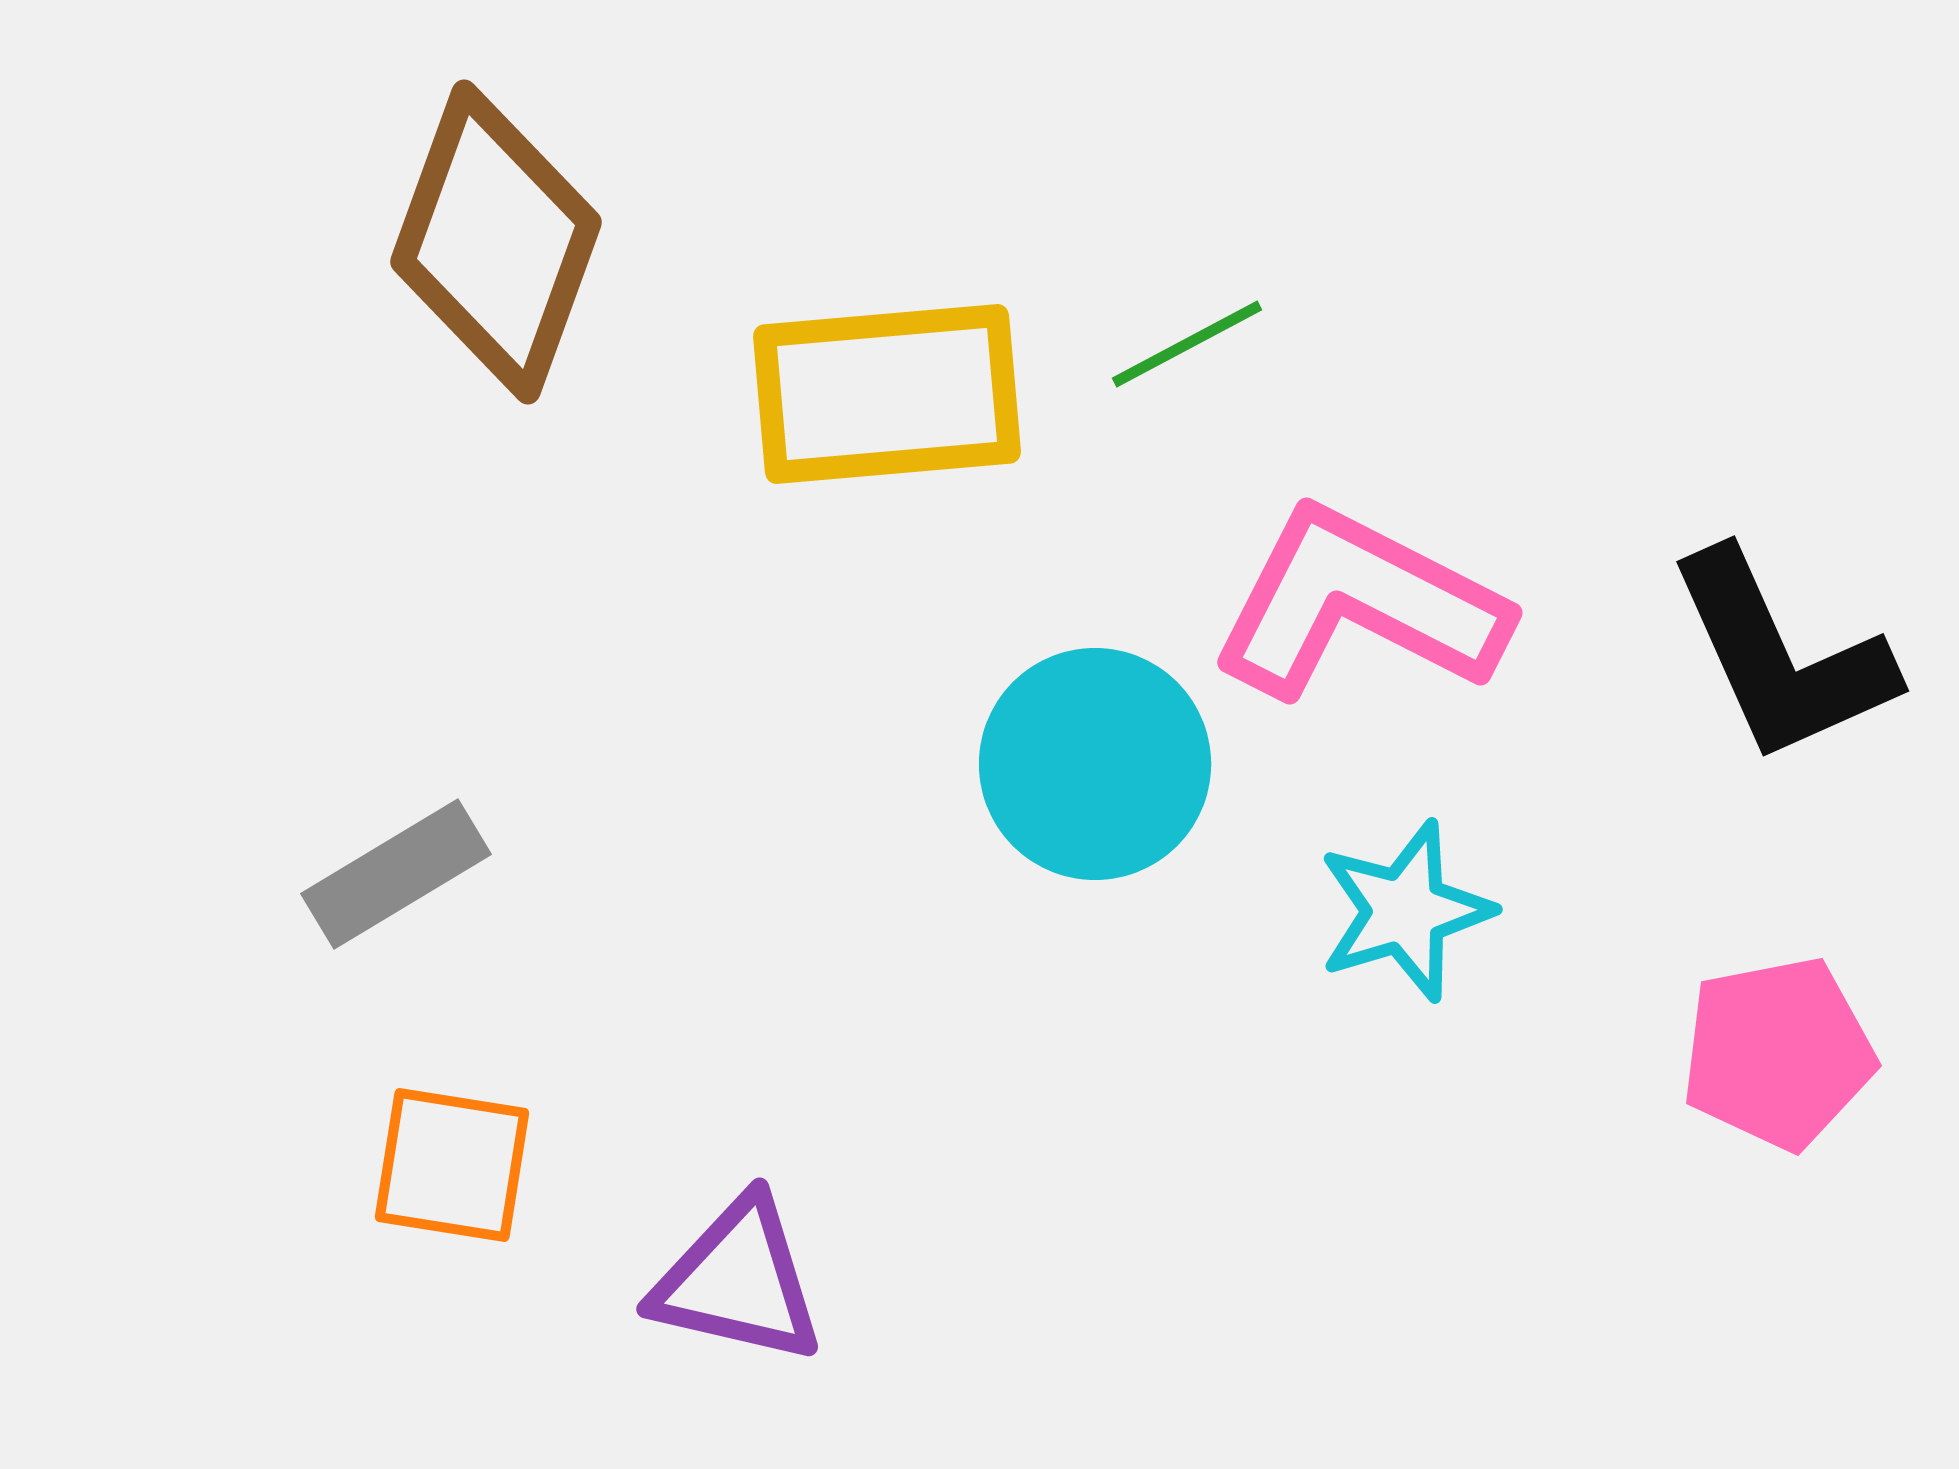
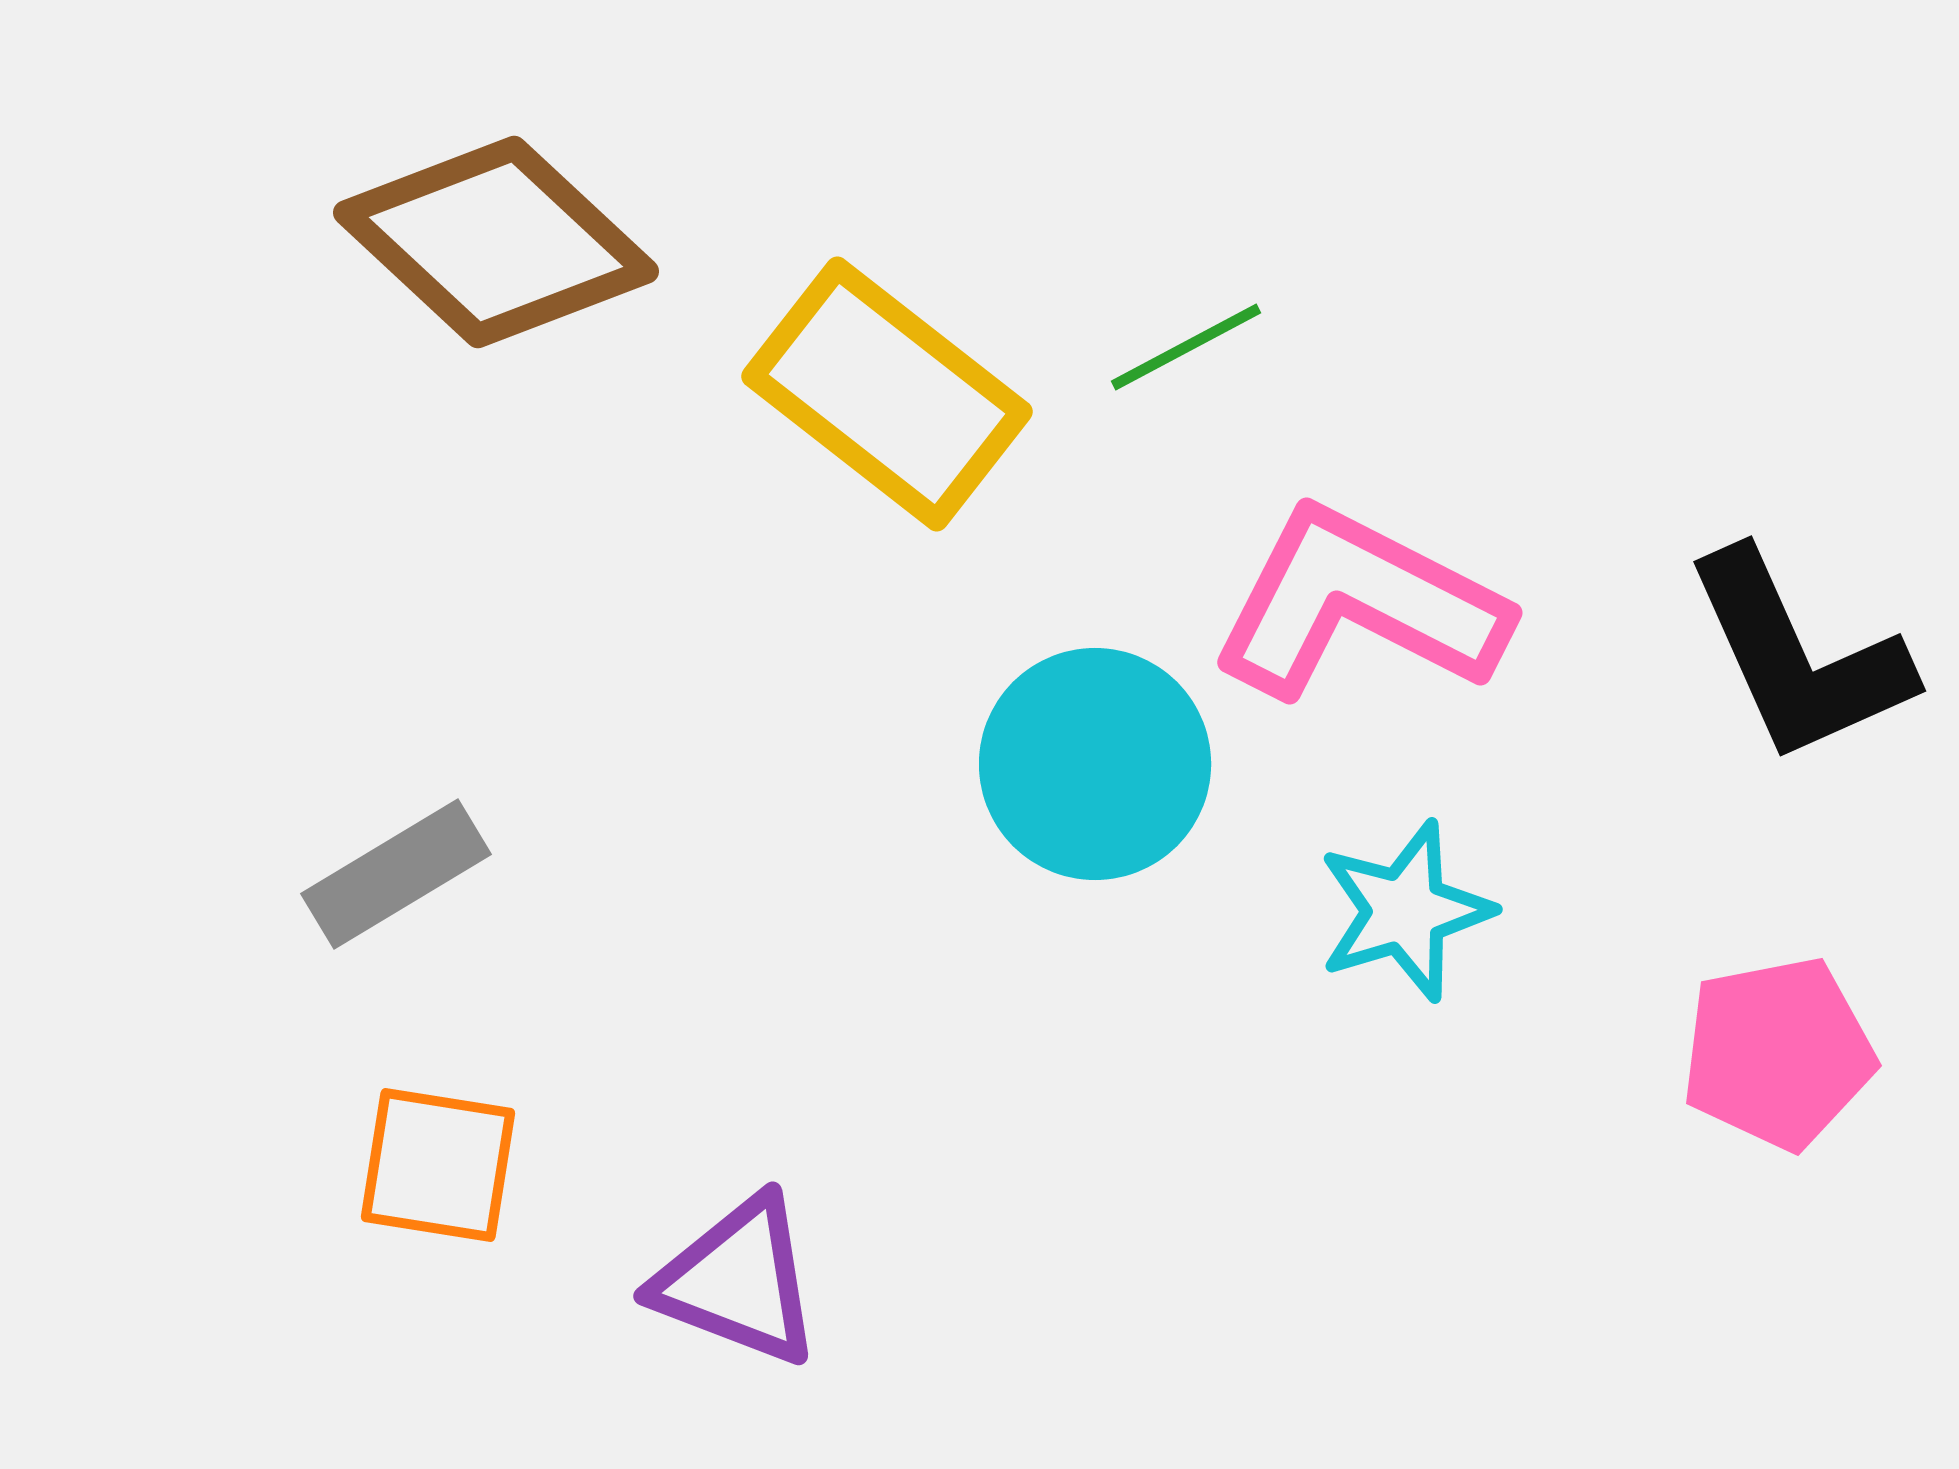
brown diamond: rotated 67 degrees counterclockwise
green line: moved 1 px left, 3 px down
yellow rectangle: rotated 43 degrees clockwise
black L-shape: moved 17 px right
orange square: moved 14 px left
purple triangle: rotated 8 degrees clockwise
